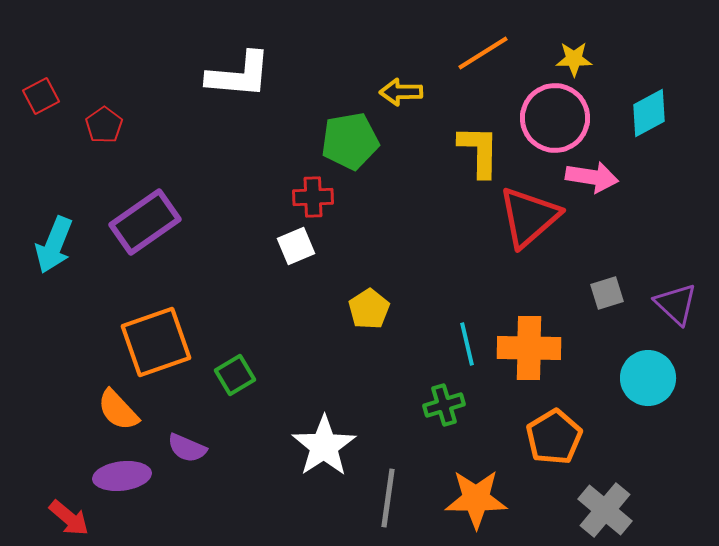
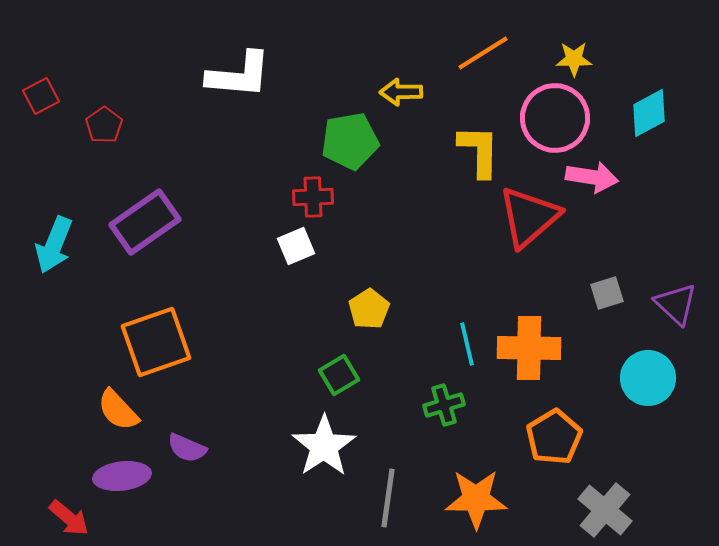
green square: moved 104 px right
